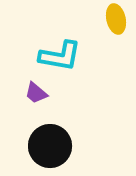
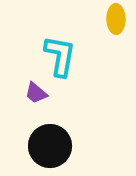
yellow ellipse: rotated 12 degrees clockwise
cyan L-shape: rotated 90 degrees counterclockwise
